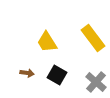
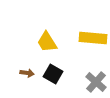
yellow rectangle: rotated 48 degrees counterclockwise
black square: moved 4 px left, 1 px up
